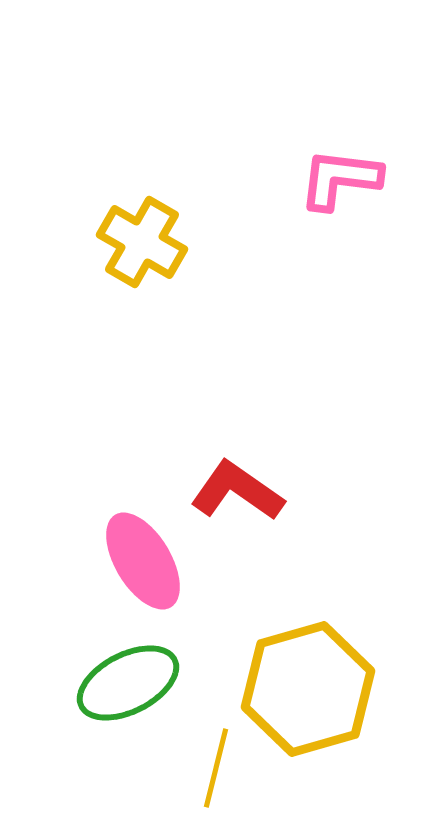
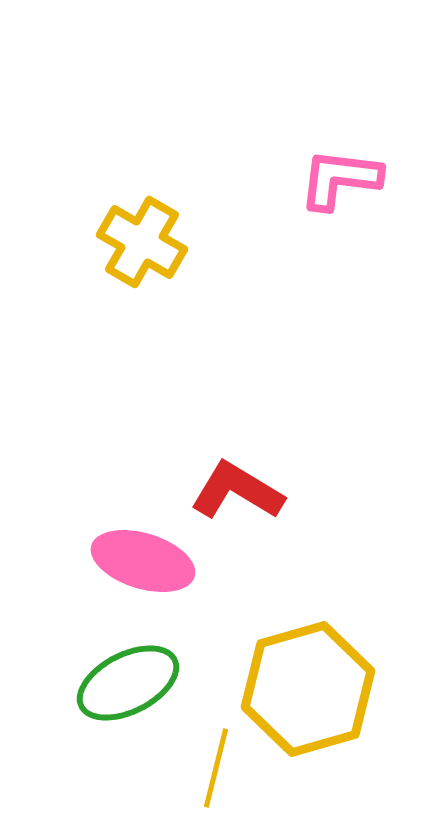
red L-shape: rotated 4 degrees counterclockwise
pink ellipse: rotated 42 degrees counterclockwise
